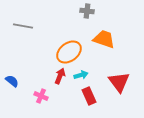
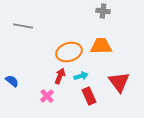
gray cross: moved 16 px right
orange trapezoid: moved 3 px left, 7 px down; rotated 20 degrees counterclockwise
orange ellipse: rotated 20 degrees clockwise
cyan arrow: moved 1 px down
pink cross: moved 6 px right; rotated 24 degrees clockwise
